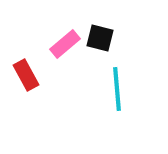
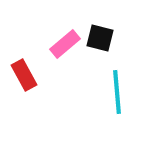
red rectangle: moved 2 px left
cyan line: moved 3 px down
